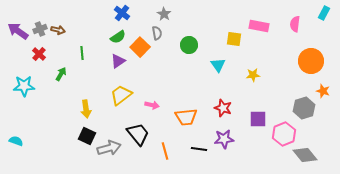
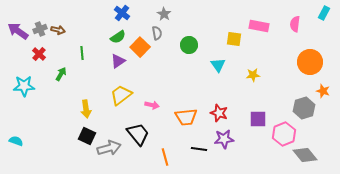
orange circle: moved 1 px left, 1 px down
red star: moved 4 px left, 5 px down
orange line: moved 6 px down
